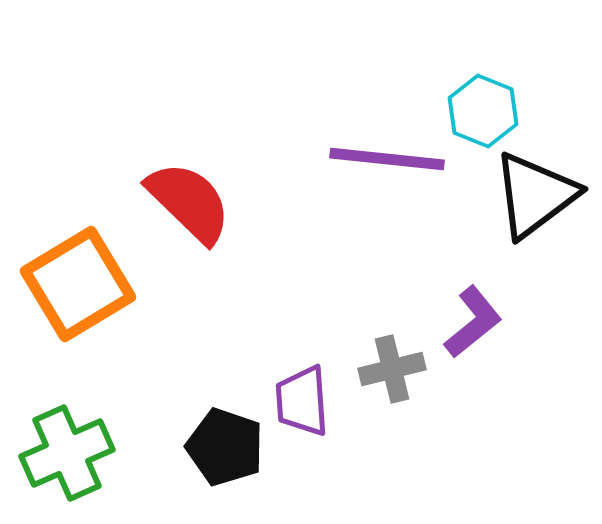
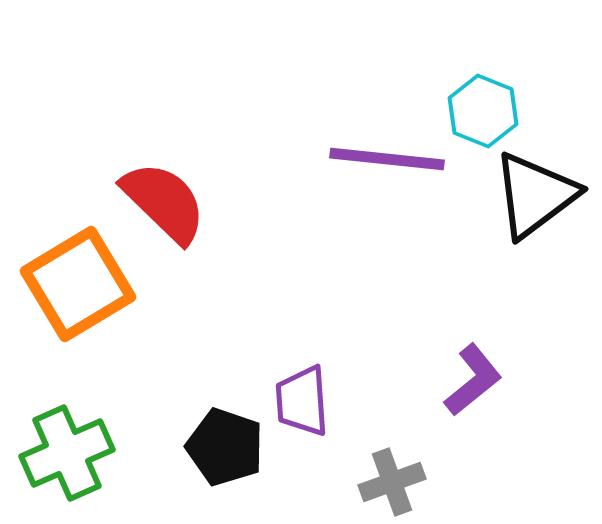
red semicircle: moved 25 px left
purple L-shape: moved 58 px down
gray cross: moved 113 px down; rotated 6 degrees counterclockwise
